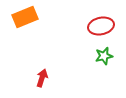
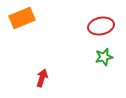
orange rectangle: moved 3 px left, 1 px down
green star: moved 1 px down
